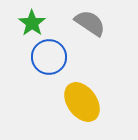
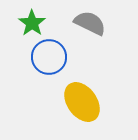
gray semicircle: rotated 8 degrees counterclockwise
